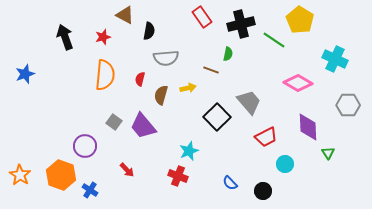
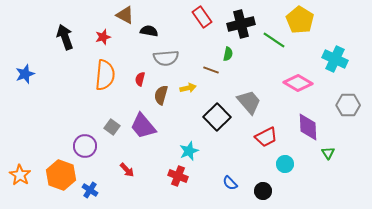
black semicircle: rotated 90 degrees counterclockwise
gray square: moved 2 px left, 5 px down
